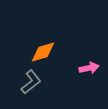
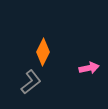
orange diamond: rotated 48 degrees counterclockwise
